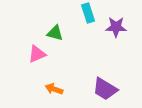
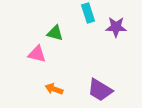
pink triangle: rotated 36 degrees clockwise
purple trapezoid: moved 5 px left, 1 px down
